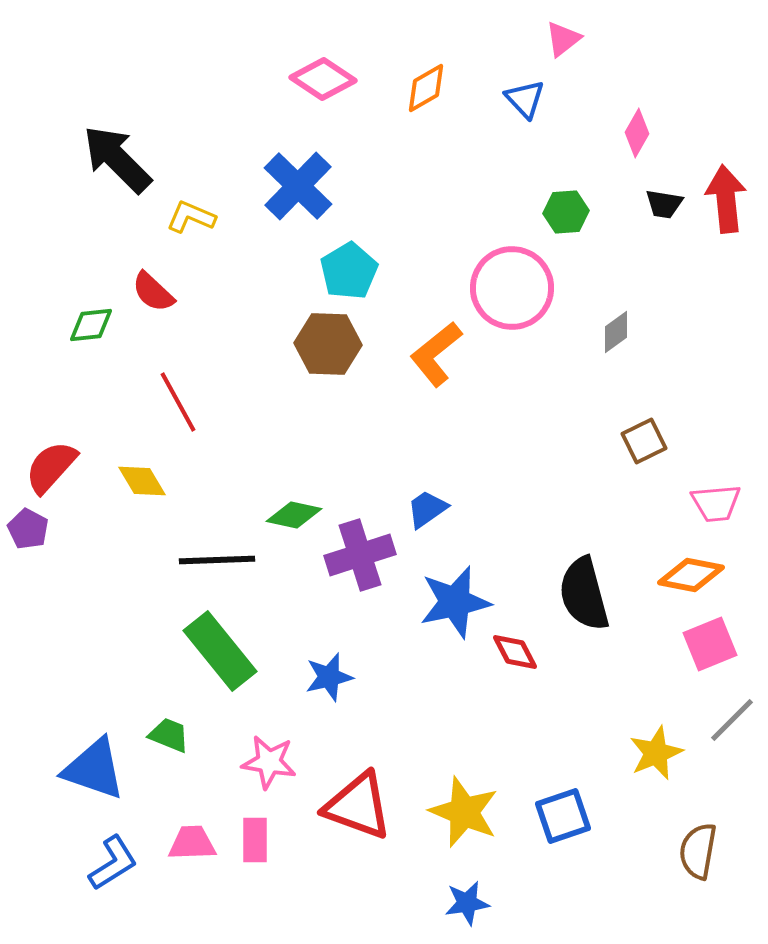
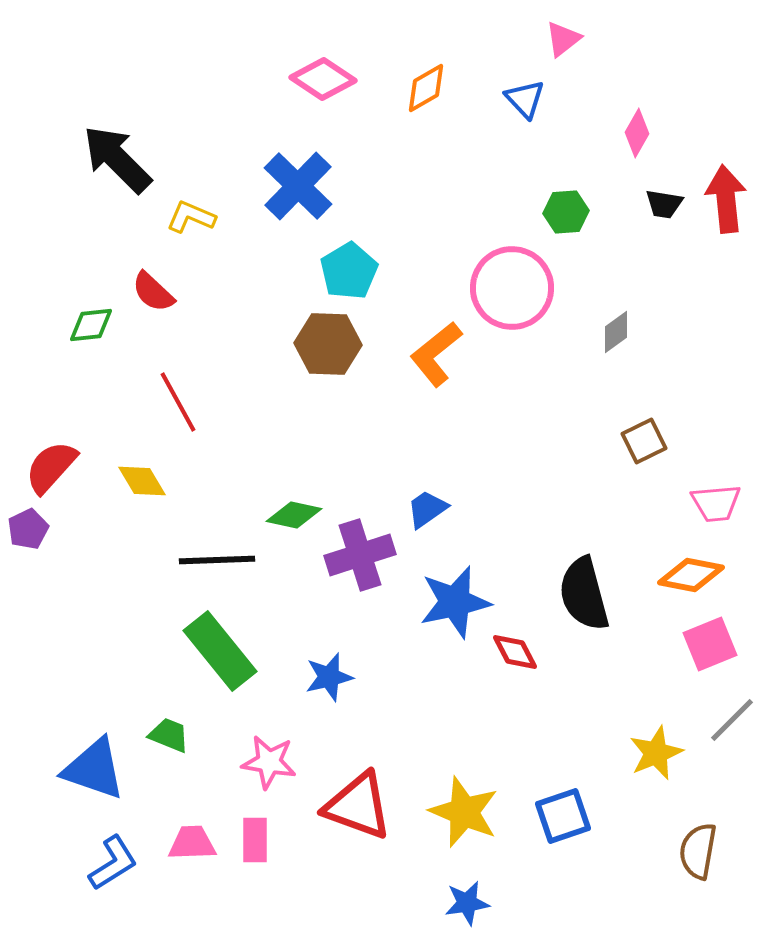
purple pentagon at (28, 529): rotated 18 degrees clockwise
